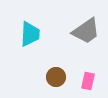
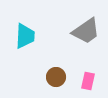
cyan trapezoid: moved 5 px left, 2 px down
